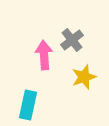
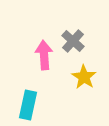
gray cross: moved 1 px right, 1 px down; rotated 10 degrees counterclockwise
yellow star: rotated 20 degrees counterclockwise
